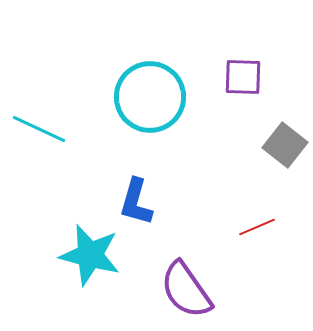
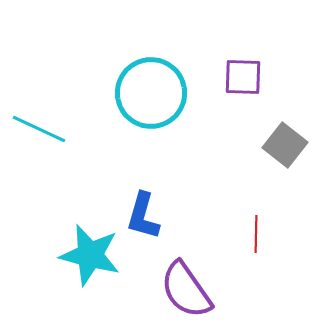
cyan circle: moved 1 px right, 4 px up
blue L-shape: moved 7 px right, 14 px down
red line: moved 1 px left, 7 px down; rotated 66 degrees counterclockwise
